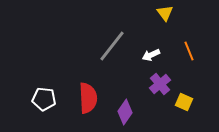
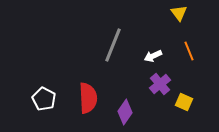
yellow triangle: moved 14 px right
gray line: moved 1 px right, 1 px up; rotated 16 degrees counterclockwise
white arrow: moved 2 px right, 1 px down
white pentagon: rotated 20 degrees clockwise
